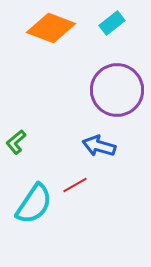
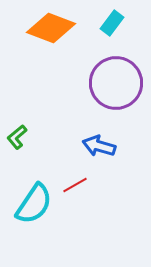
cyan rectangle: rotated 15 degrees counterclockwise
purple circle: moved 1 px left, 7 px up
green L-shape: moved 1 px right, 5 px up
